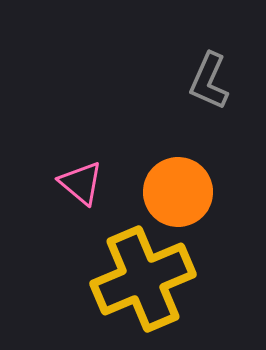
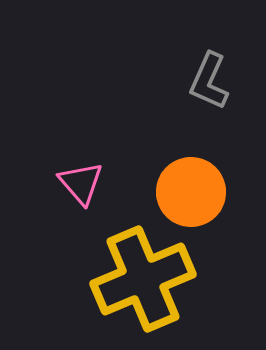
pink triangle: rotated 9 degrees clockwise
orange circle: moved 13 px right
